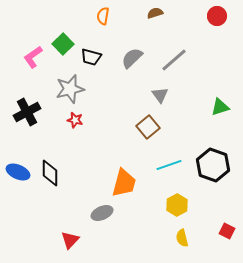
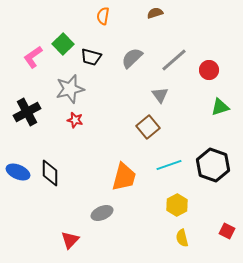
red circle: moved 8 px left, 54 px down
orange trapezoid: moved 6 px up
